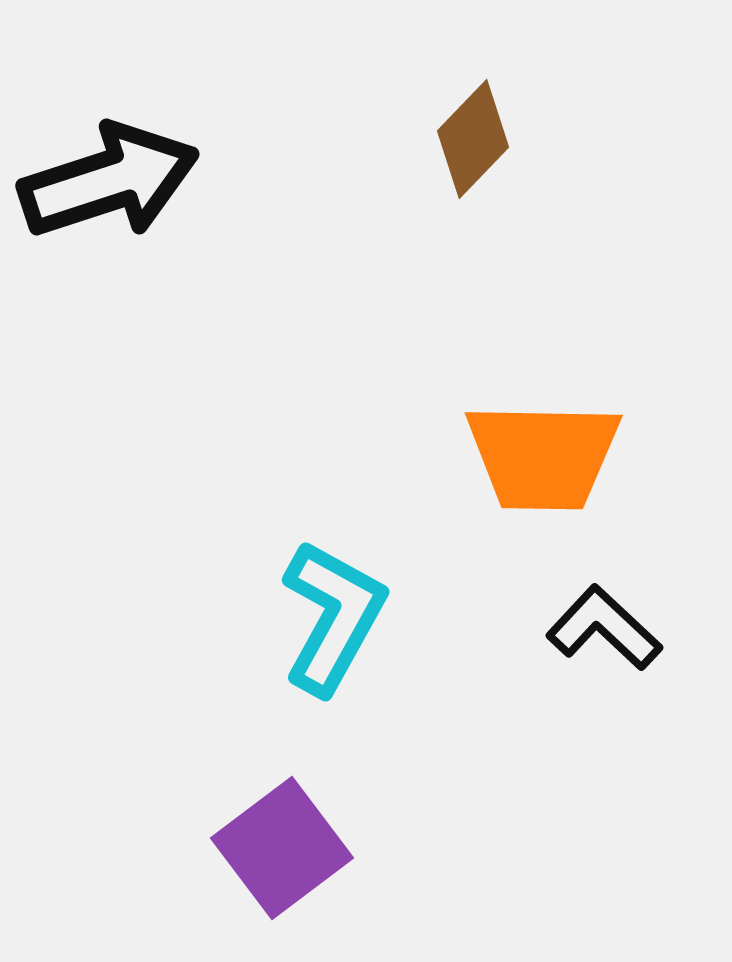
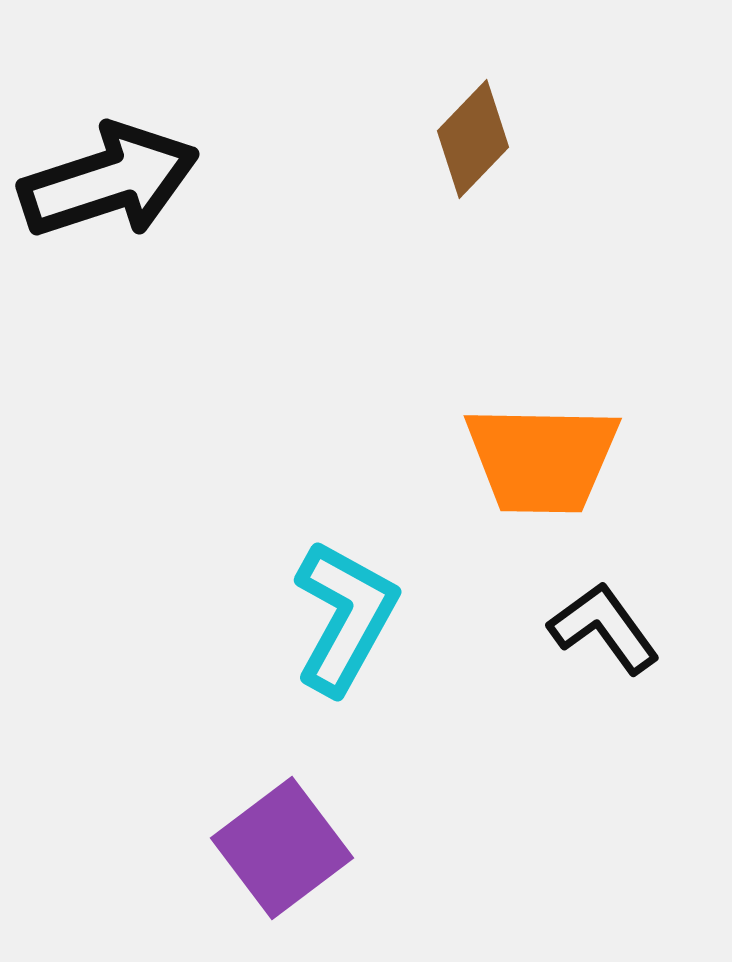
orange trapezoid: moved 1 px left, 3 px down
cyan L-shape: moved 12 px right
black L-shape: rotated 11 degrees clockwise
